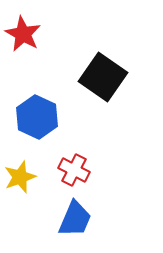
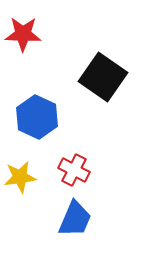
red star: rotated 27 degrees counterclockwise
yellow star: rotated 12 degrees clockwise
